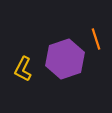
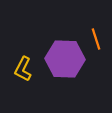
purple hexagon: rotated 21 degrees clockwise
